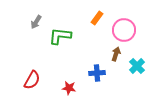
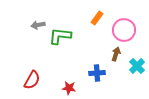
gray arrow: moved 2 px right, 3 px down; rotated 48 degrees clockwise
